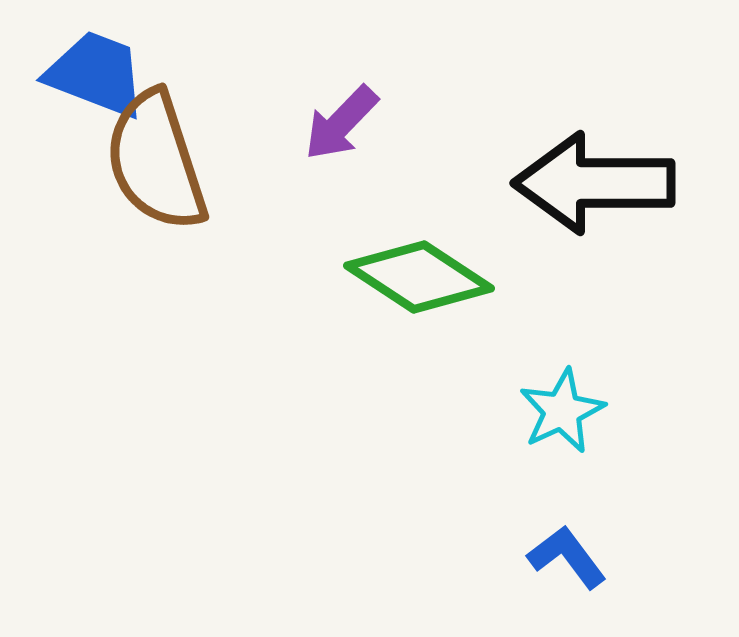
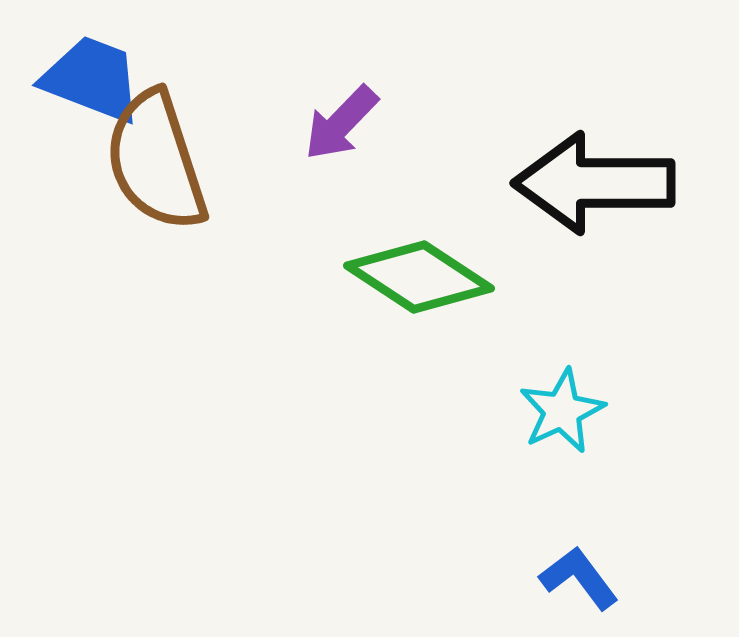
blue trapezoid: moved 4 px left, 5 px down
blue L-shape: moved 12 px right, 21 px down
